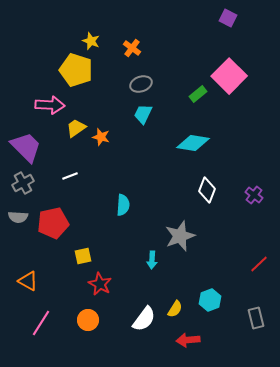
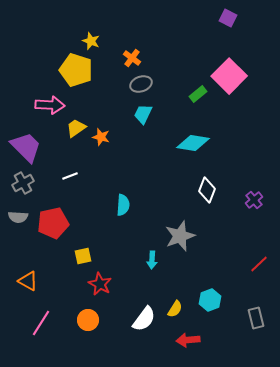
orange cross: moved 10 px down
purple cross: moved 5 px down; rotated 12 degrees clockwise
